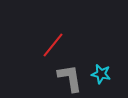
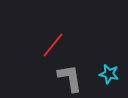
cyan star: moved 8 px right
